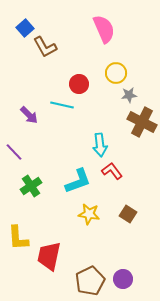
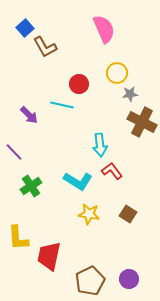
yellow circle: moved 1 px right
gray star: moved 1 px right, 1 px up
cyan L-shape: rotated 52 degrees clockwise
purple circle: moved 6 px right
